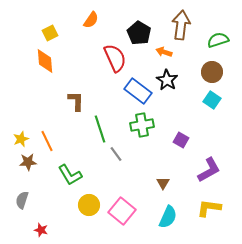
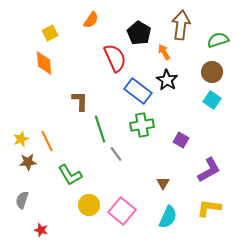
orange arrow: rotated 42 degrees clockwise
orange diamond: moved 1 px left, 2 px down
brown L-shape: moved 4 px right
